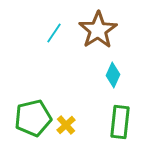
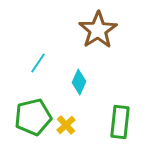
cyan line: moved 16 px left, 30 px down
cyan diamond: moved 34 px left, 7 px down
green pentagon: moved 1 px up
